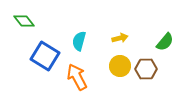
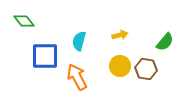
yellow arrow: moved 3 px up
blue square: rotated 32 degrees counterclockwise
brown hexagon: rotated 10 degrees clockwise
